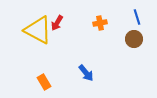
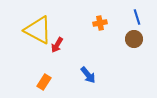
red arrow: moved 22 px down
blue arrow: moved 2 px right, 2 px down
orange rectangle: rotated 63 degrees clockwise
